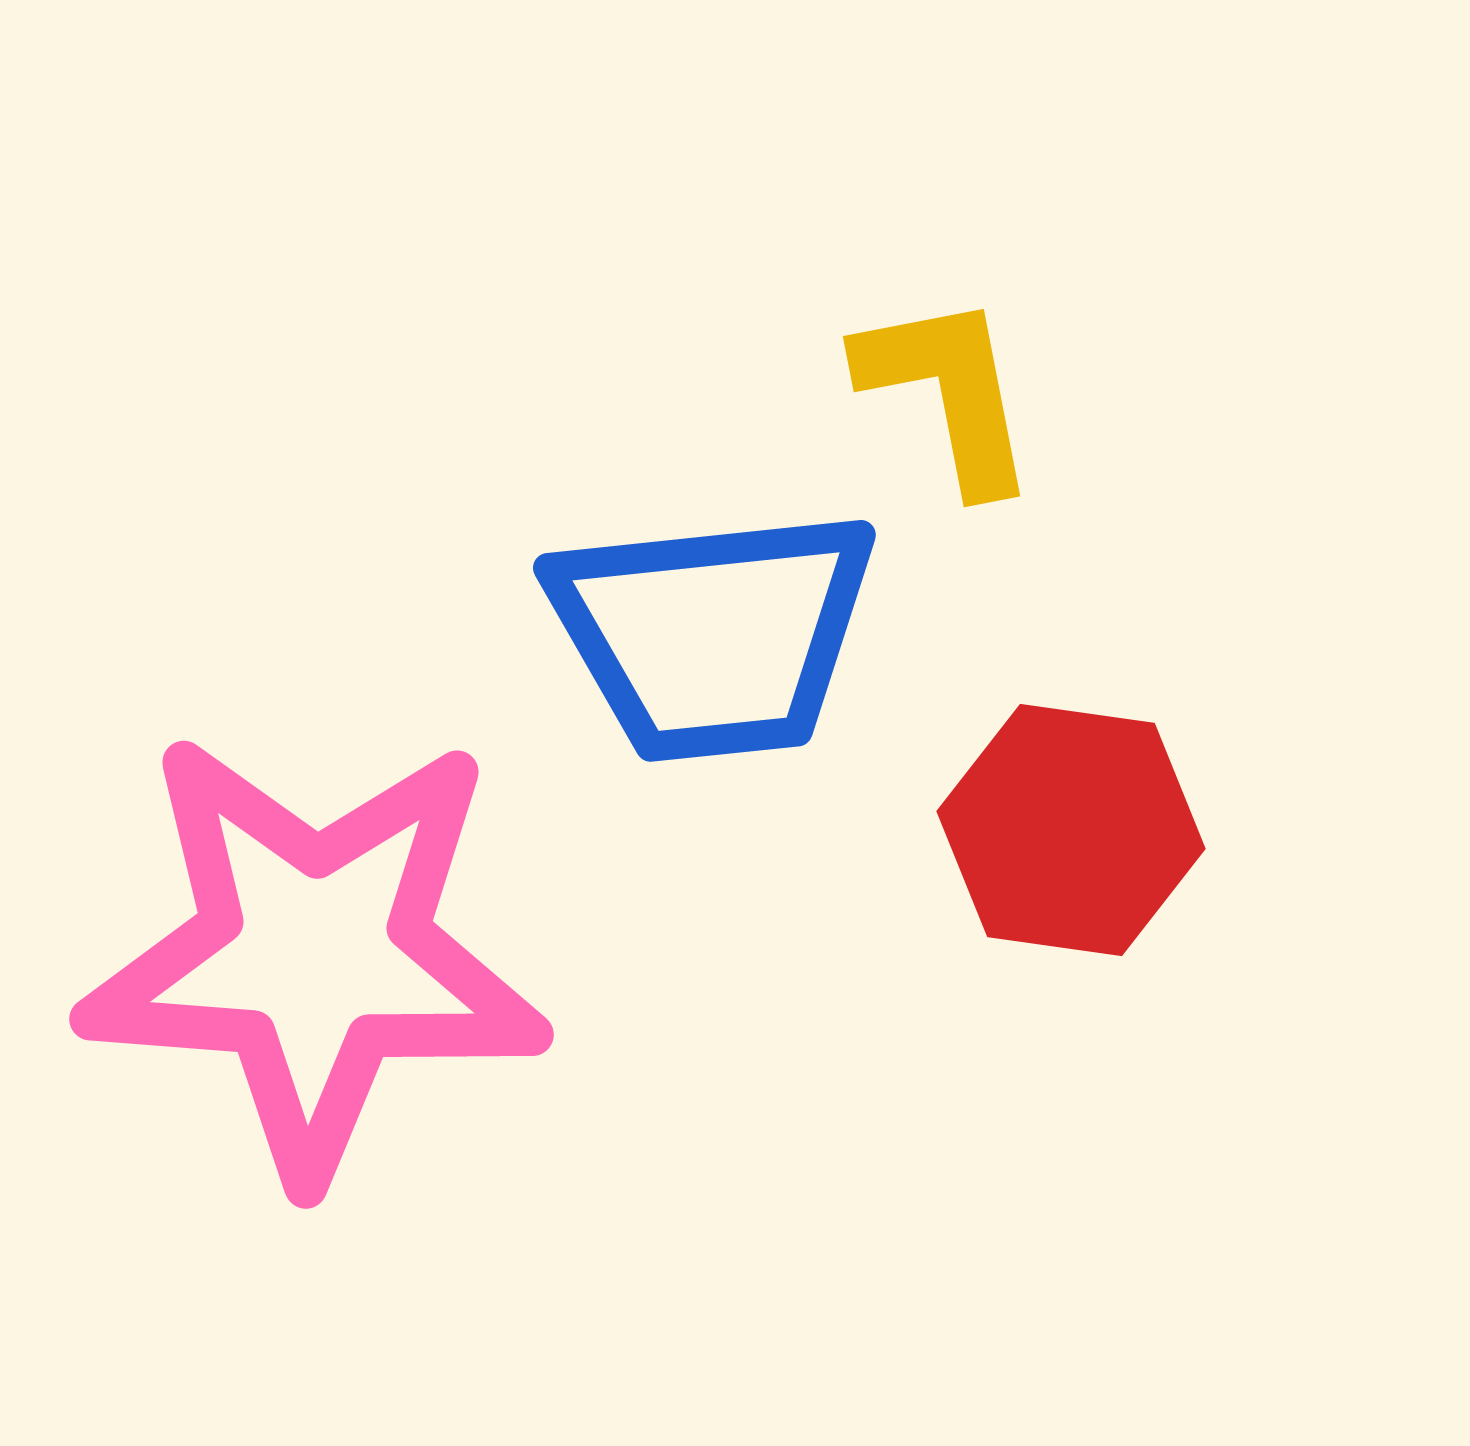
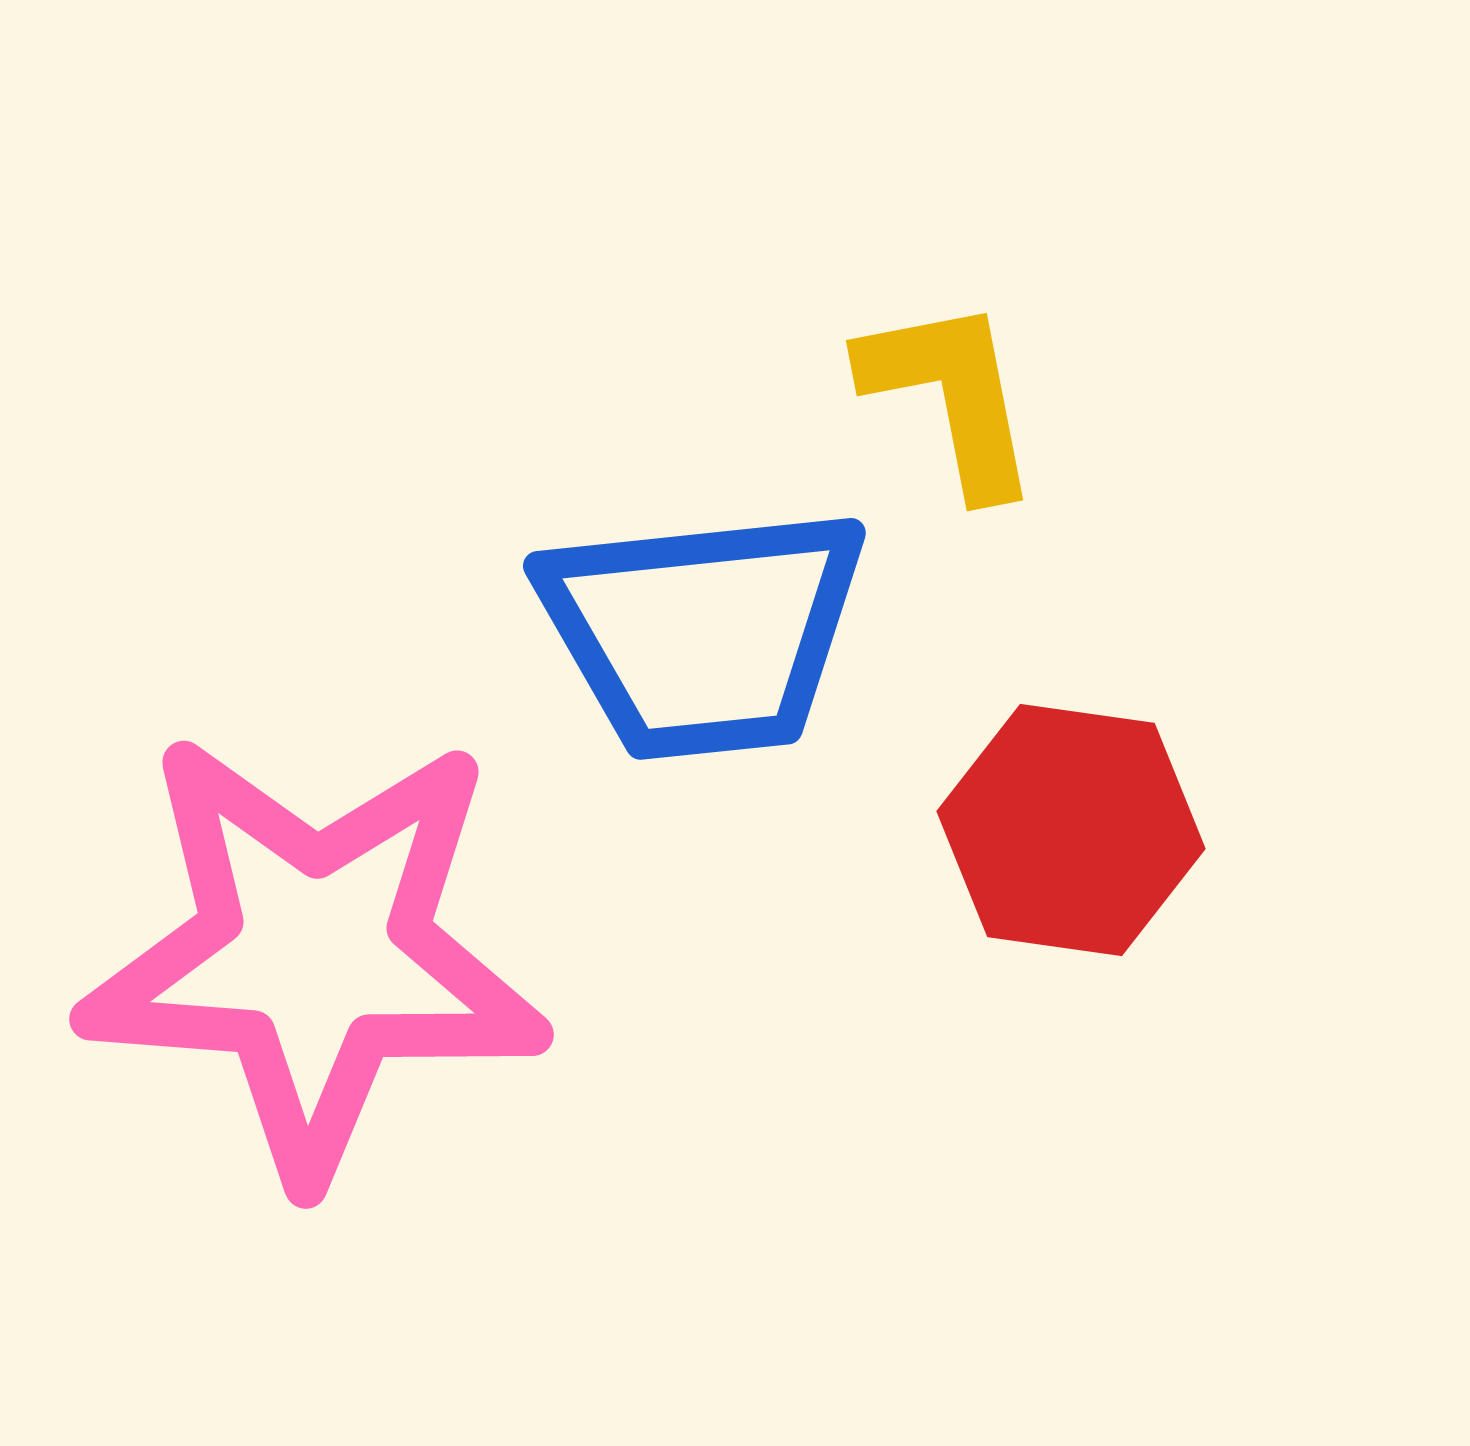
yellow L-shape: moved 3 px right, 4 px down
blue trapezoid: moved 10 px left, 2 px up
